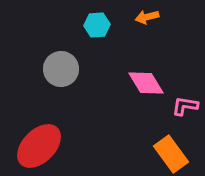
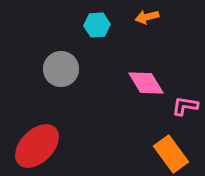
red ellipse: moved 2 px left
